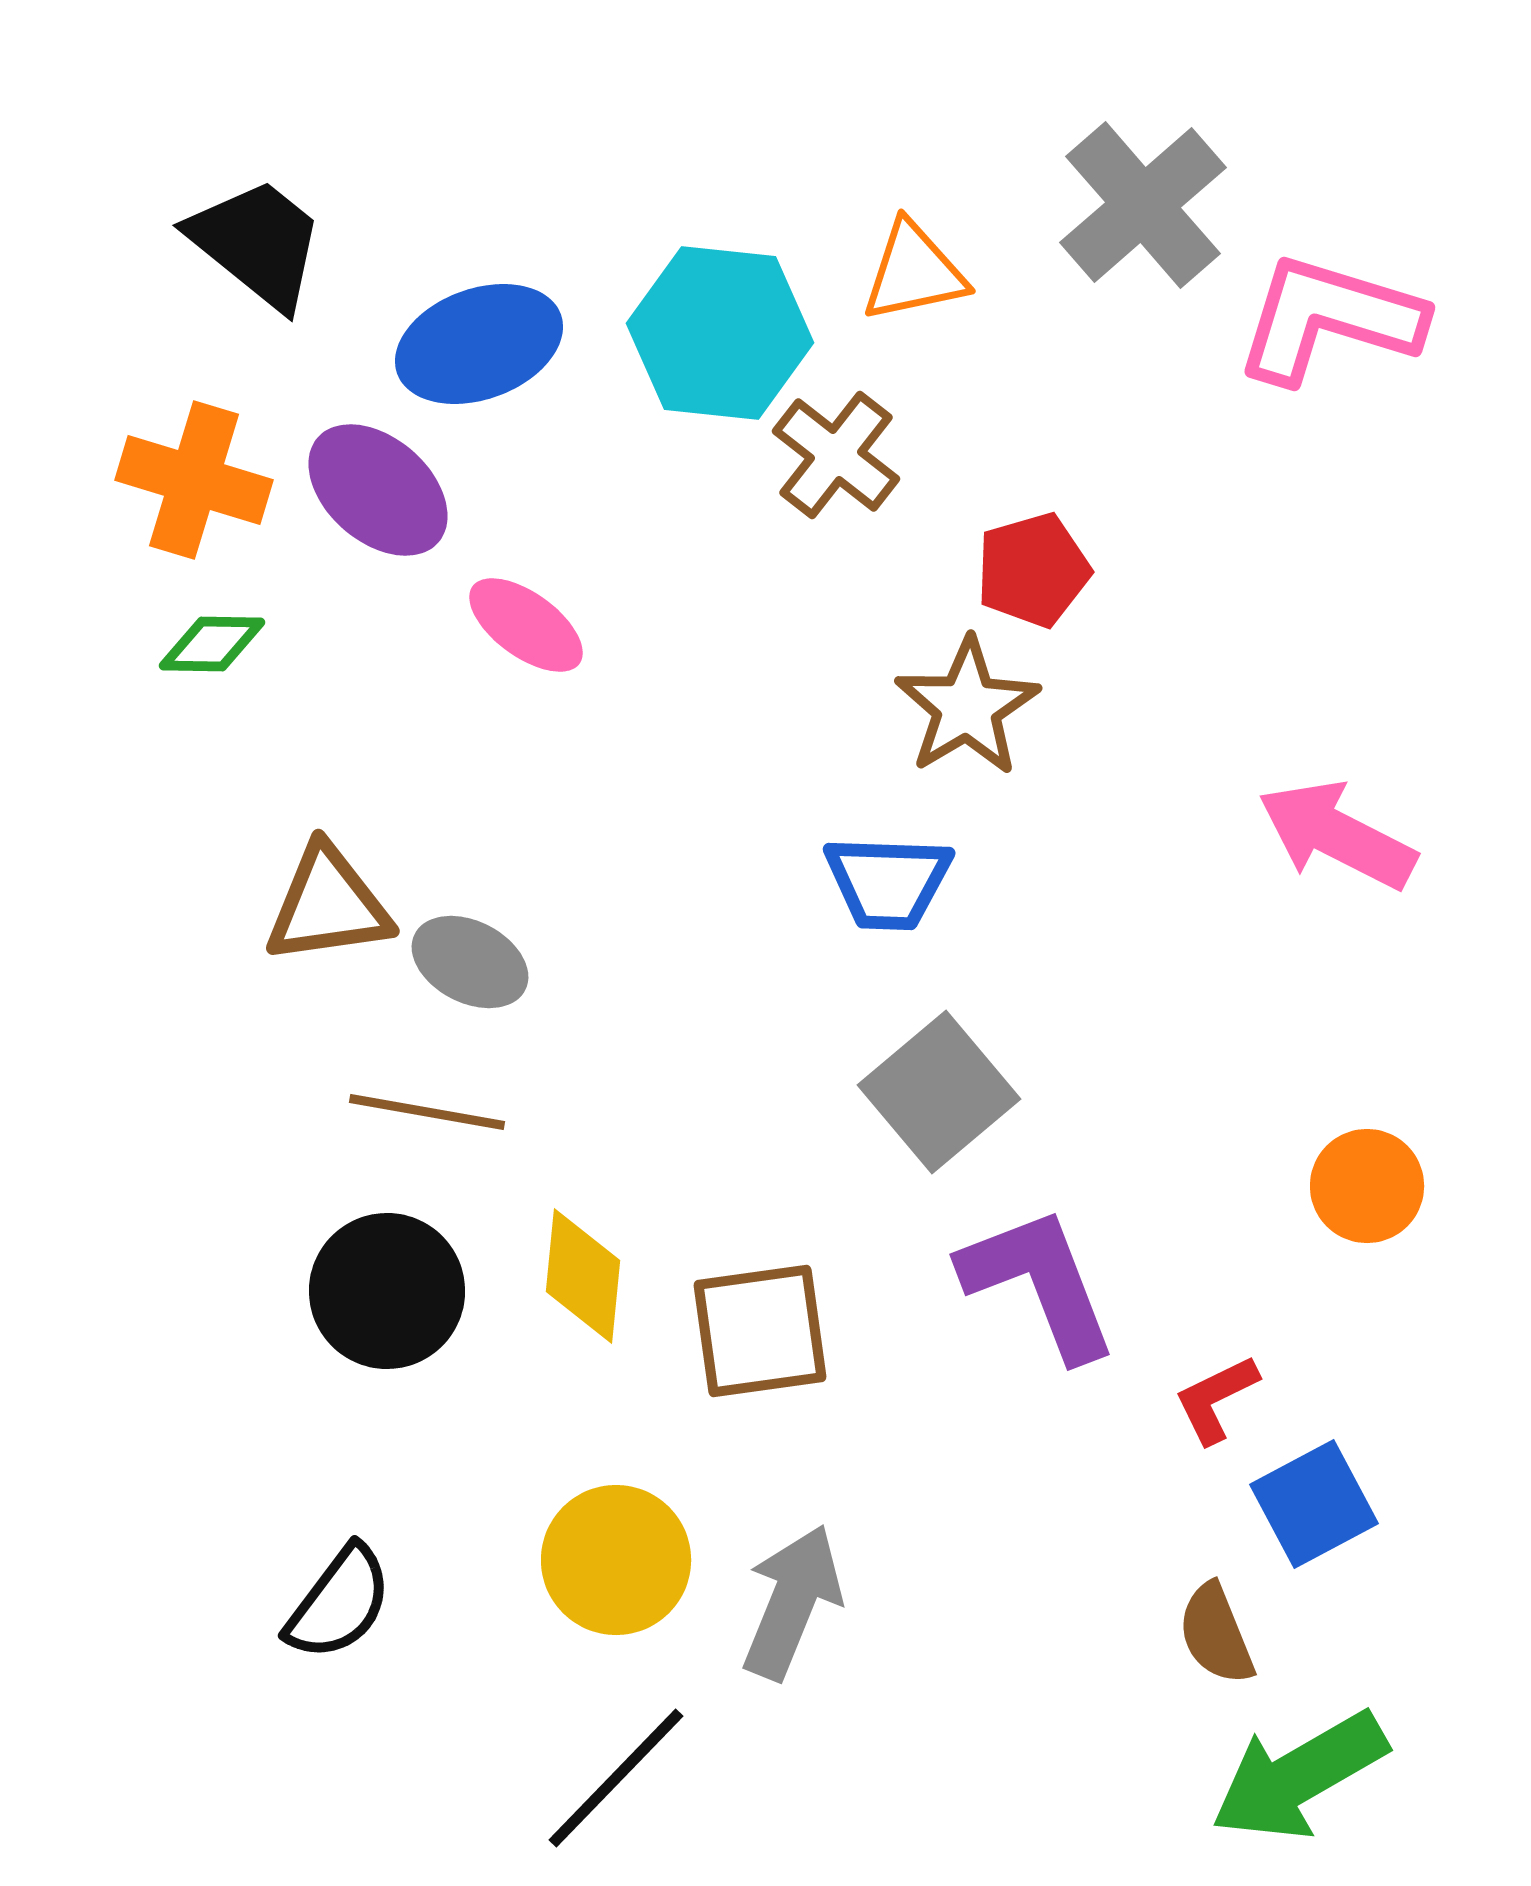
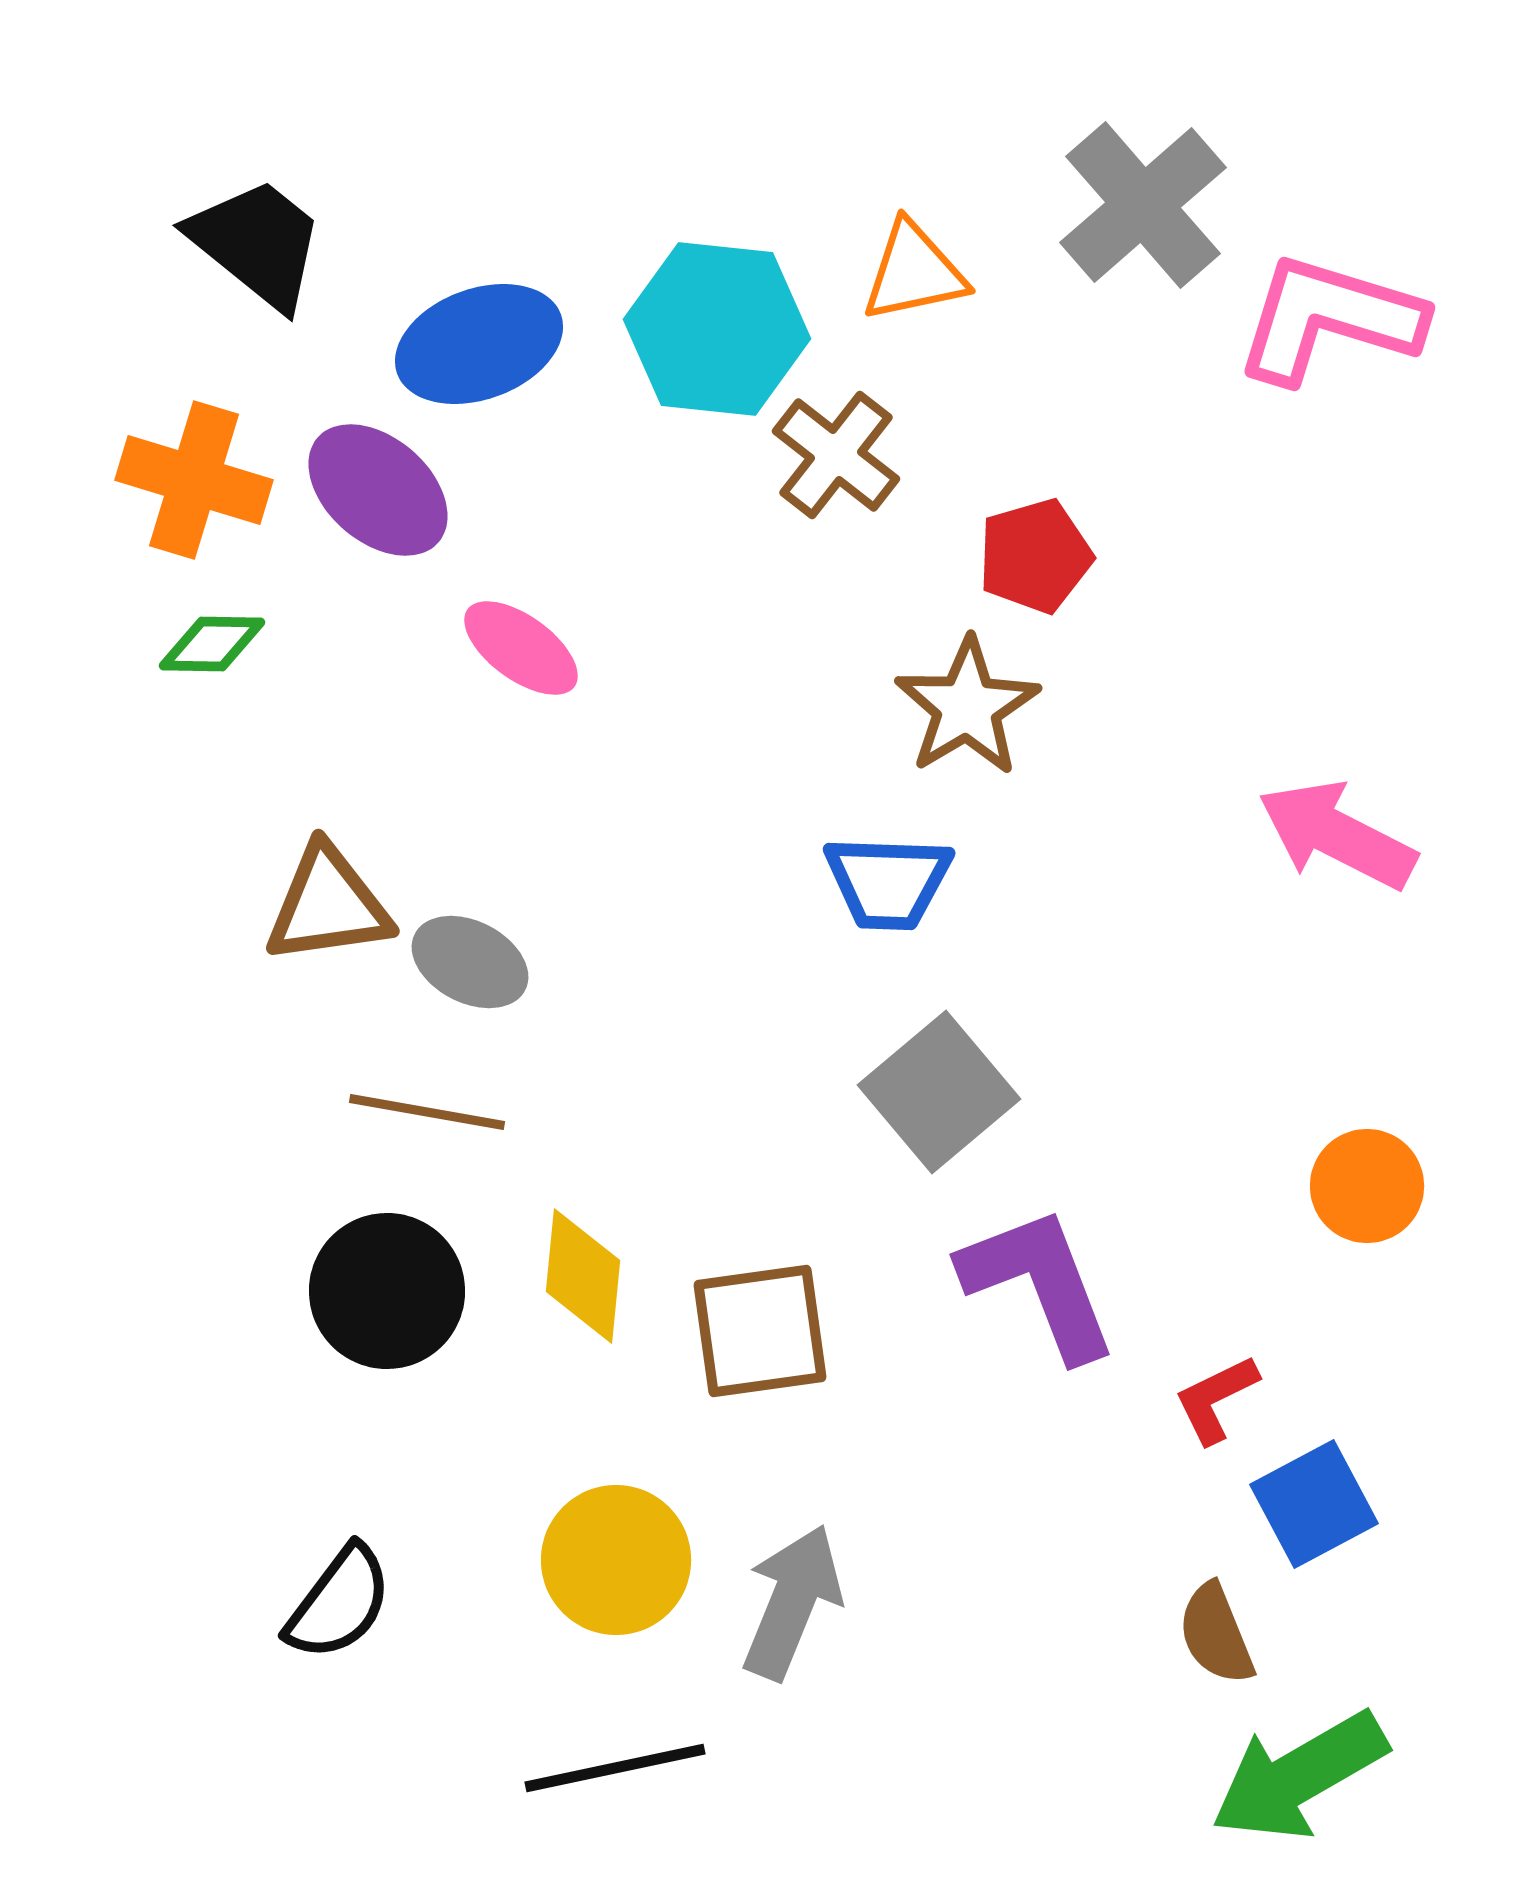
cyan hexagon: moved 3 px left, 4 px up
red pentagon: moved 2 px right, 14 px up
pink ellipse: moved 5 px left, 23 px down
black line: moved 1 px left, 10 px up; rotated 34 degrees clockwise
